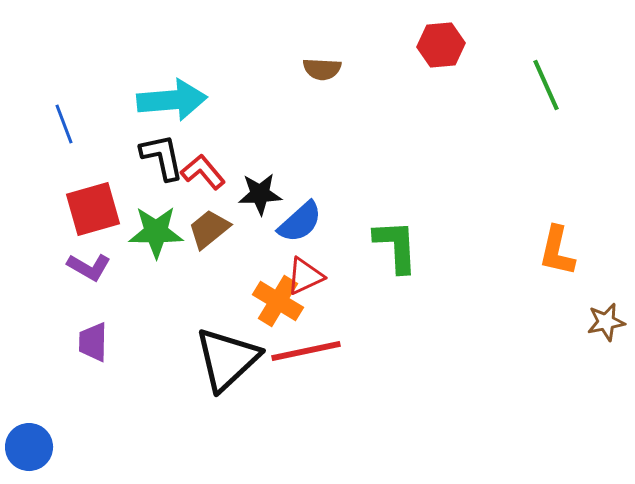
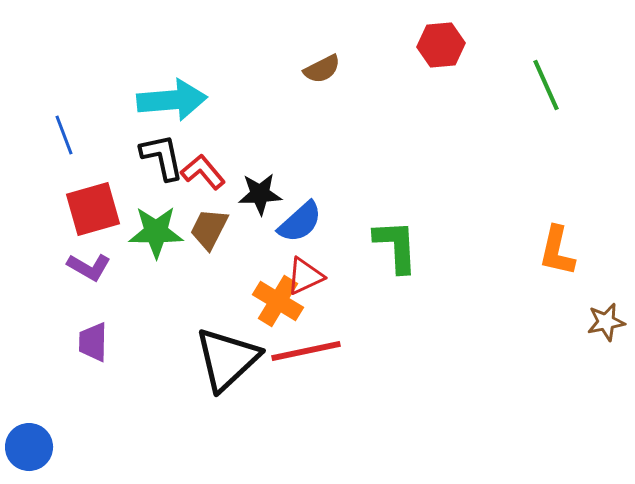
brown semicircle: rotated 30 degrees counterclockwise
blue line: moved 11 px down
brown trapezoid: rotated 24 degrees counterclockwise
